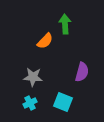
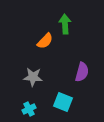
cyan cross: moved 1 px left, 6 px down
